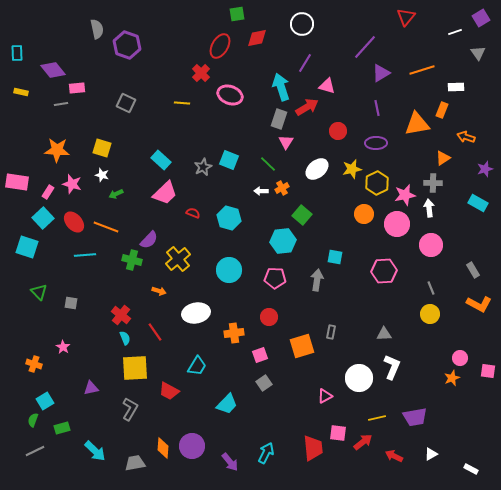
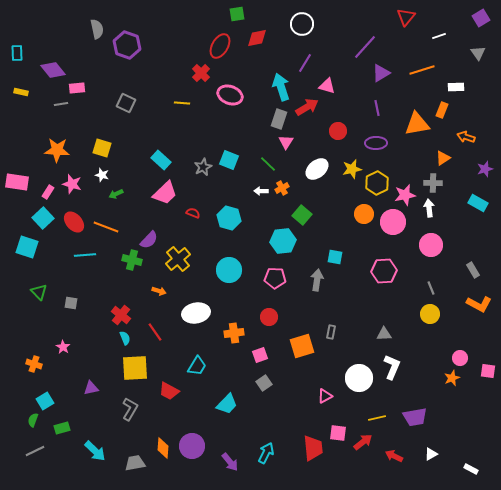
white line at (455, 32): moved 16 px left, 4 px down
pink circle at (397, 224): moved 4 px left, 2 px up
